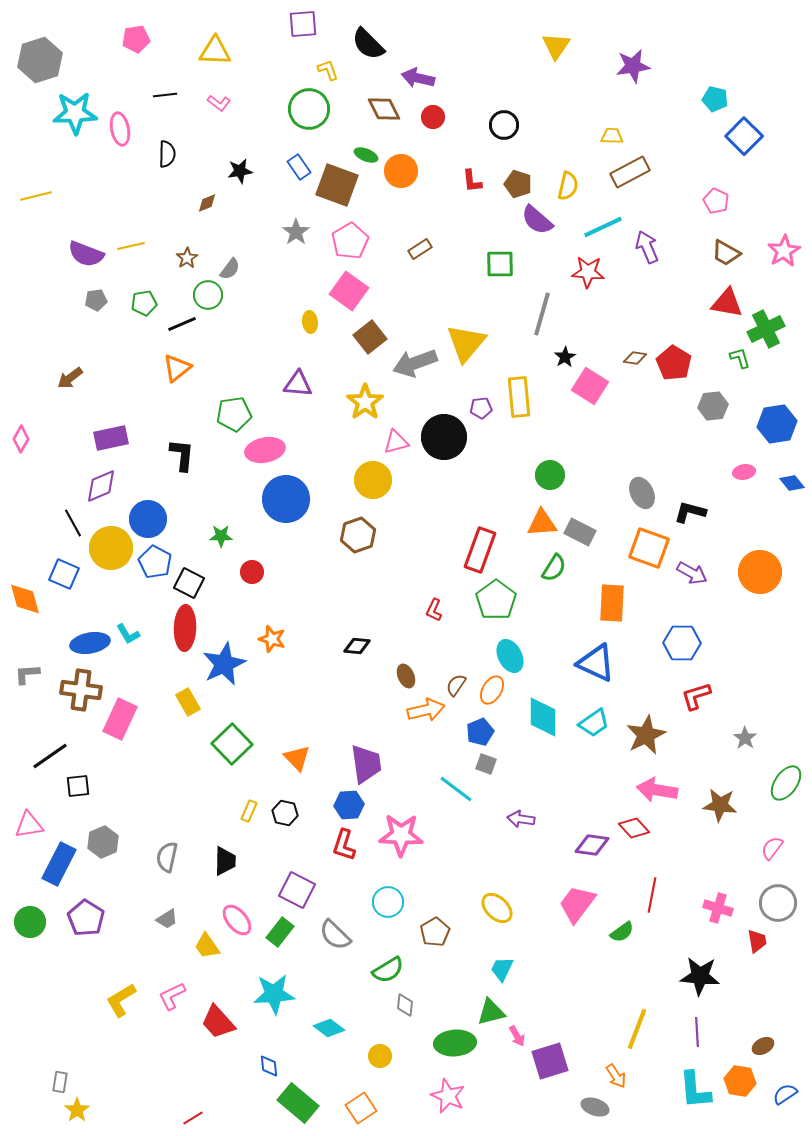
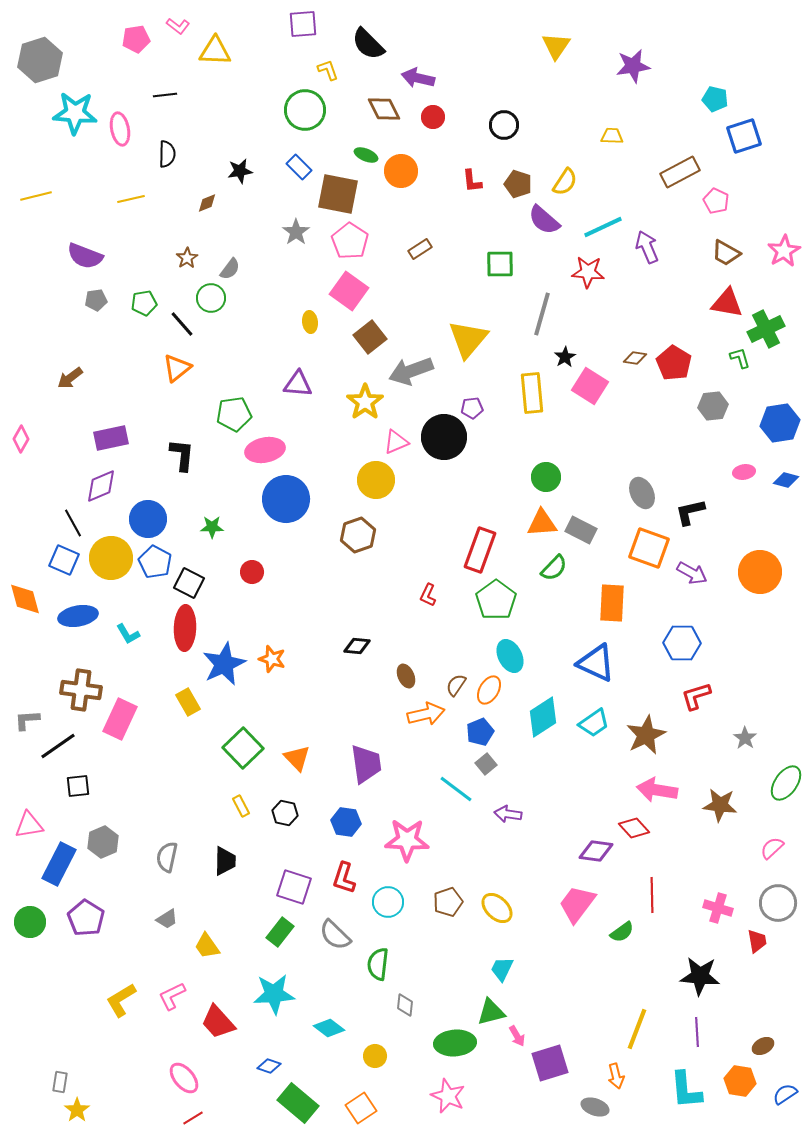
pink L-shape at (219, 103): moved 41 px left, 77 px up
green circle at (309, 109): moved 4 px left, 1 px down
cyan star at (75, 113): rotated 6 degrees clockwise
blue square at (744, 136): rotated 27 degrees clockwise
blue rectangle at (299, 167): rotated 10 degrees counterclockwise
brown rectangle at (630, 172): moved 50 px right
brown square at (337, 185): moved 1 px right, 9 px down; rotated 9 degrees counterclockwise
yellow semicircle at (568, 186): moved 3 px left, 4 px up; rotated 20 degrees clockwise
purple semicircle at (537, 220): moved 7 px right
pink pentagon at (350, 241): rotated 9 degrees counterclockwise
yellow line at (131, 246): moved 47 px up
purple semicircle at (86, 254): moved 1 px left, 2 px down
green circle at (208, 295): moved 3 px right, 3 px down
black line at (182, 324): rotated 72 degrees clockwise
yellow triangle at (466, 343): moved 2 px right, 4 px up
gray arrow at (415, 363): moved 4 px left, 8 px down
yellow rectangle at (519, 397): moved 13 px right, 4 px up
purple pentagon at (481, 408): moved 9 px left
blue hexagon at (777, 424): moved 3 px right, 1 px up
pink triangle at (396, 442): rotated 8 degrees counterclockwise
green circle at (550, 475): moved 4 px left, 2 px down
yellow circle at (373, 480): moved 3 px right
blue diamond at (792, 483): moved 6 px left, 3 px up; rotated 35 degrees counterclockwise
black L-shape at (690, 512): rotated 28 degrees counterclockwise
gray rectangle at (580, 532): moved 1 px right, 2 px up
green star at (221, 536): moved 9 px left, 9 px up
yellow circle at (111, 548): moved 10 px down
green semicircle at (554, 568): rotated 12 degrees clockwise
blue square at (64, 574): moved 14 px up
red L-shape at (434, 610): moved 6 px left, 15 px up
orange star at (272, 639): moved 20 px down
blue ellipse at (90, 643): moved 12 px left, 27 px up
gray L-shape at (27, 674): moved 46 px down
orange ellipse at (492, 690): moved 3 px left
orange arrow at (426, 710): moved 4 px down
cyan diamond at (543, 717): rotated 57 degrees clockwise
green square at (232, 744): moved 11 px right, 4 px down
black line at (50, 756): moved 8 px right, 10 px up
gray square at (486, 764): rotated 30 degrees clockwise
blue hexagon at (349, 805): moved 3 px left, 17 px down; rotated 12 degrees clockwise
yellow rectangle at (249, 811): moved 8 px left, 5 px up; rotated 50 degrees counterclockwise
purple arrow at (521, 819): moved 13 px left, 5 px up
pink star at (401, 835): moved 6 px right, 5 px down
red L-shape at (344, 845): moved 33 px down
purple diamond at (592, 845): moved 4 px right, 6 px down
pink semicircle at (772, 848): rotated 10 degrees clockwise
purple square at (297, 890): moved 3 px left, 3 px up; rotated 9 degrees counterclockwise
red line at (652, 895): rotated 12 degrees counterclockwise
pink ellipse at (237, 920): moved 53 px left, 158 px down
brown pentagon at (435, 932): moved 13 px right, 30 px up; rotated 12 degrees clockwise
green semicircle at (388, 970): moved 10 px left, 6 px up; rotated 128 degrees clockwise
yellow circle at (380, 1056): moved 5 px left
purple square at (550, 1061): moved 2 px down
blue diamond at (269, 1066): rotated 65 degrees counterclockwise
orange arrow at (616, 1076): rotated 20 degrees clockwise
cyan L-shape at (695, 1090): moved 9 px left
